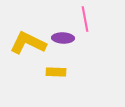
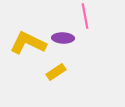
pink line: moved 3 px up
yellow rectangle: rotated 36 degrees counterclockwise
